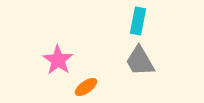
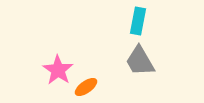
pink star: moved 10 px down
